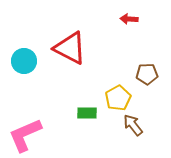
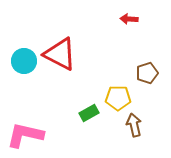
red triangle: moved 10 px left, 6 px down
brown pentagon: moved 1 px up; rotated 15 degrees counterclockwise
yellow pentagon: rotated 30 degrees clockwise
green rectangle: moved 2 px right; rotated 30 degrees counterclockwise
brown arrow: moved 1 px right; rotated 25 degrees clockwise
pink L-shape: rotated 36 degrees clockwise
